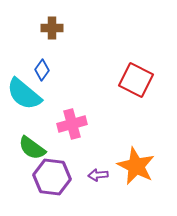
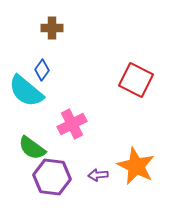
cyan semicircle: moved 2 px right, 3 px up
pink cross: rotated 12 degrees counterclockwise
